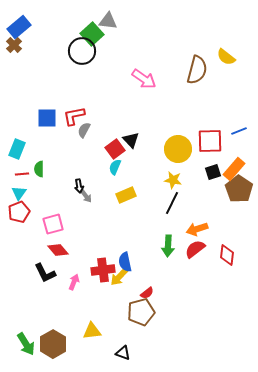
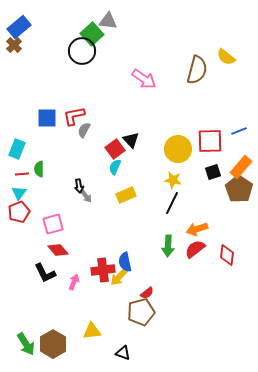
orange rectangle at (234, 169): moved 7 px right, 2 px up
